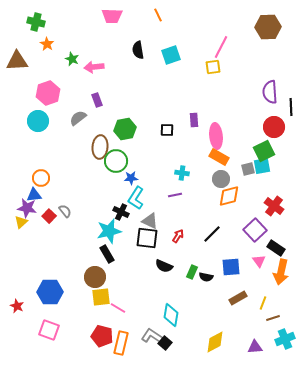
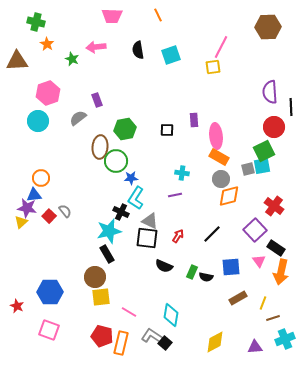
pink arrow at (94, 67): moved 2 px right, 20 px up
pink line at (118, 308): moved 11 px right, 4 px down
